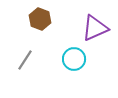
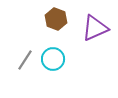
brown hexagon: moved 16 px right
cyan circle: moved 21 px left
